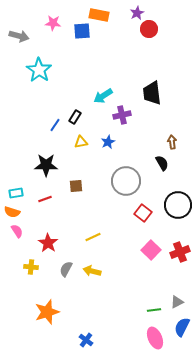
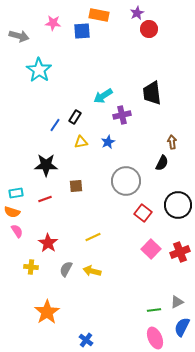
black semicircle: rotated 56 degrees clockwise
pink square: moved 1 px up
orange star: rotated 15 degrees counterclockwise
